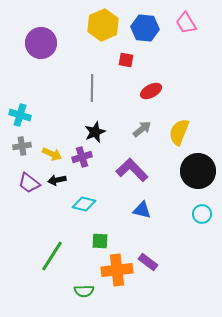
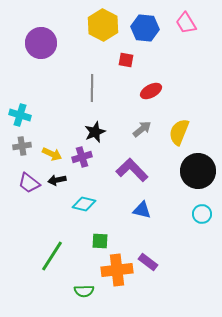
yellow hexagon: rotated 8 degrees counterclockwise
